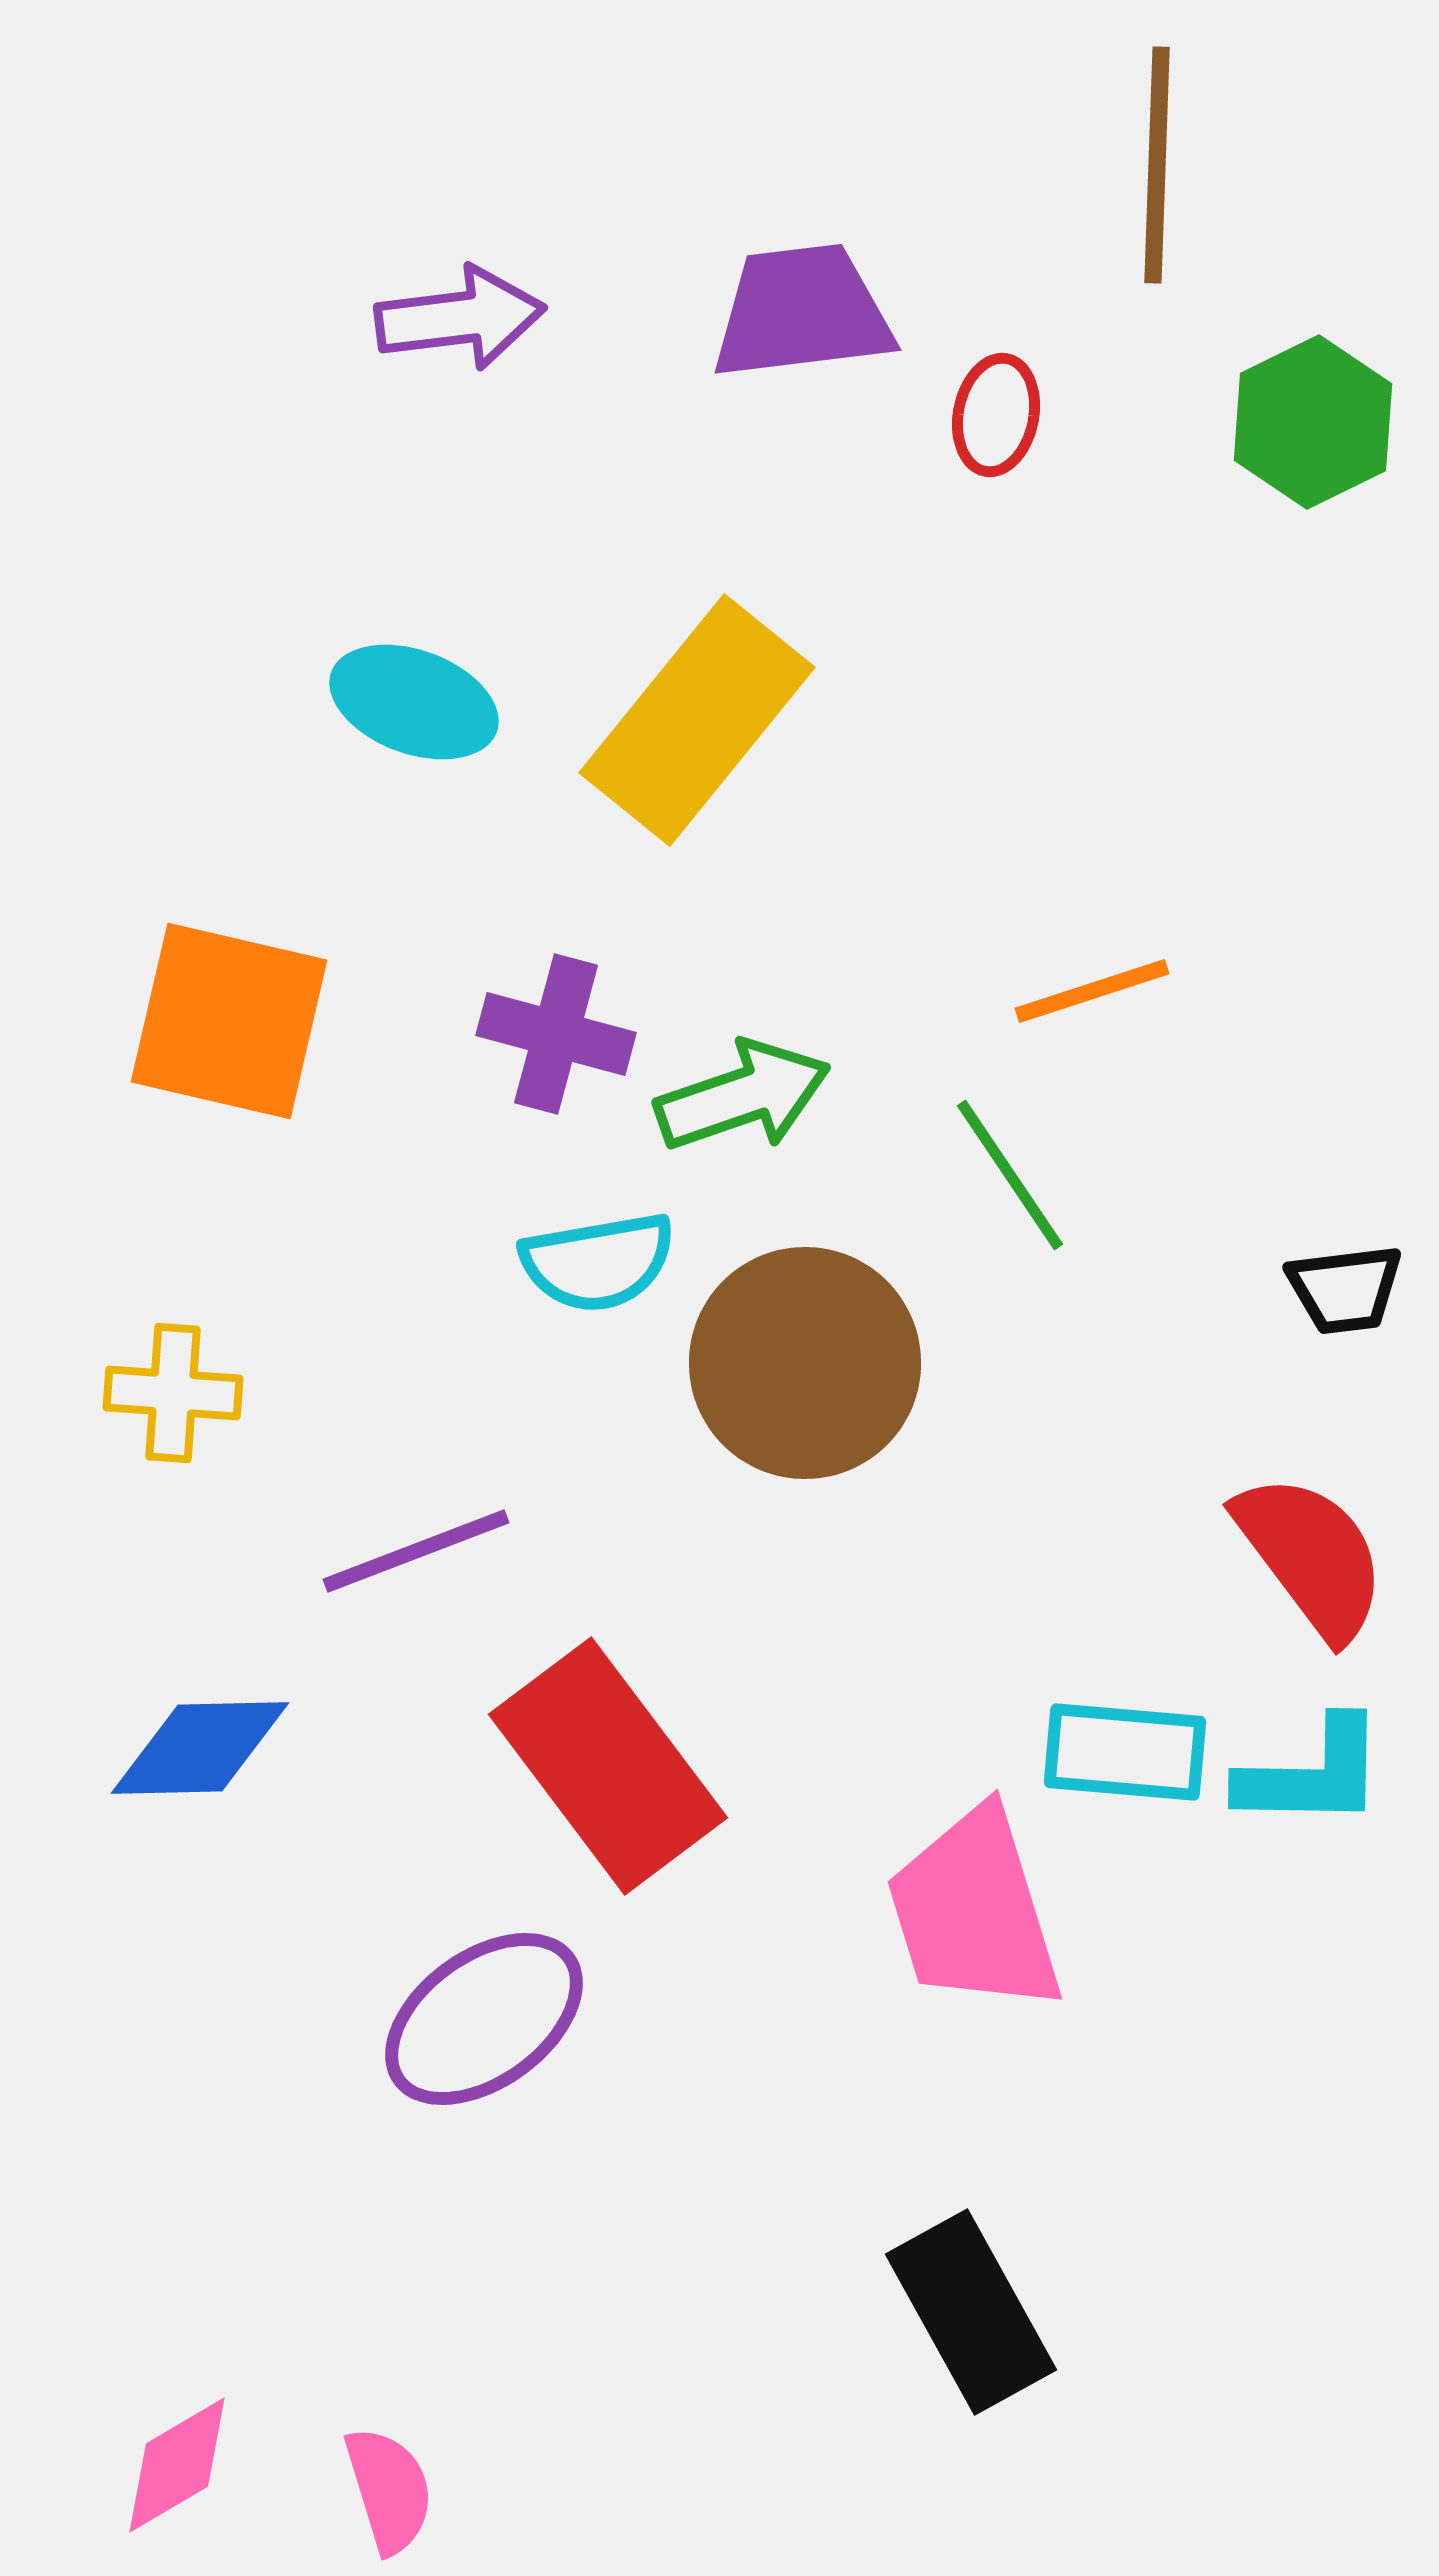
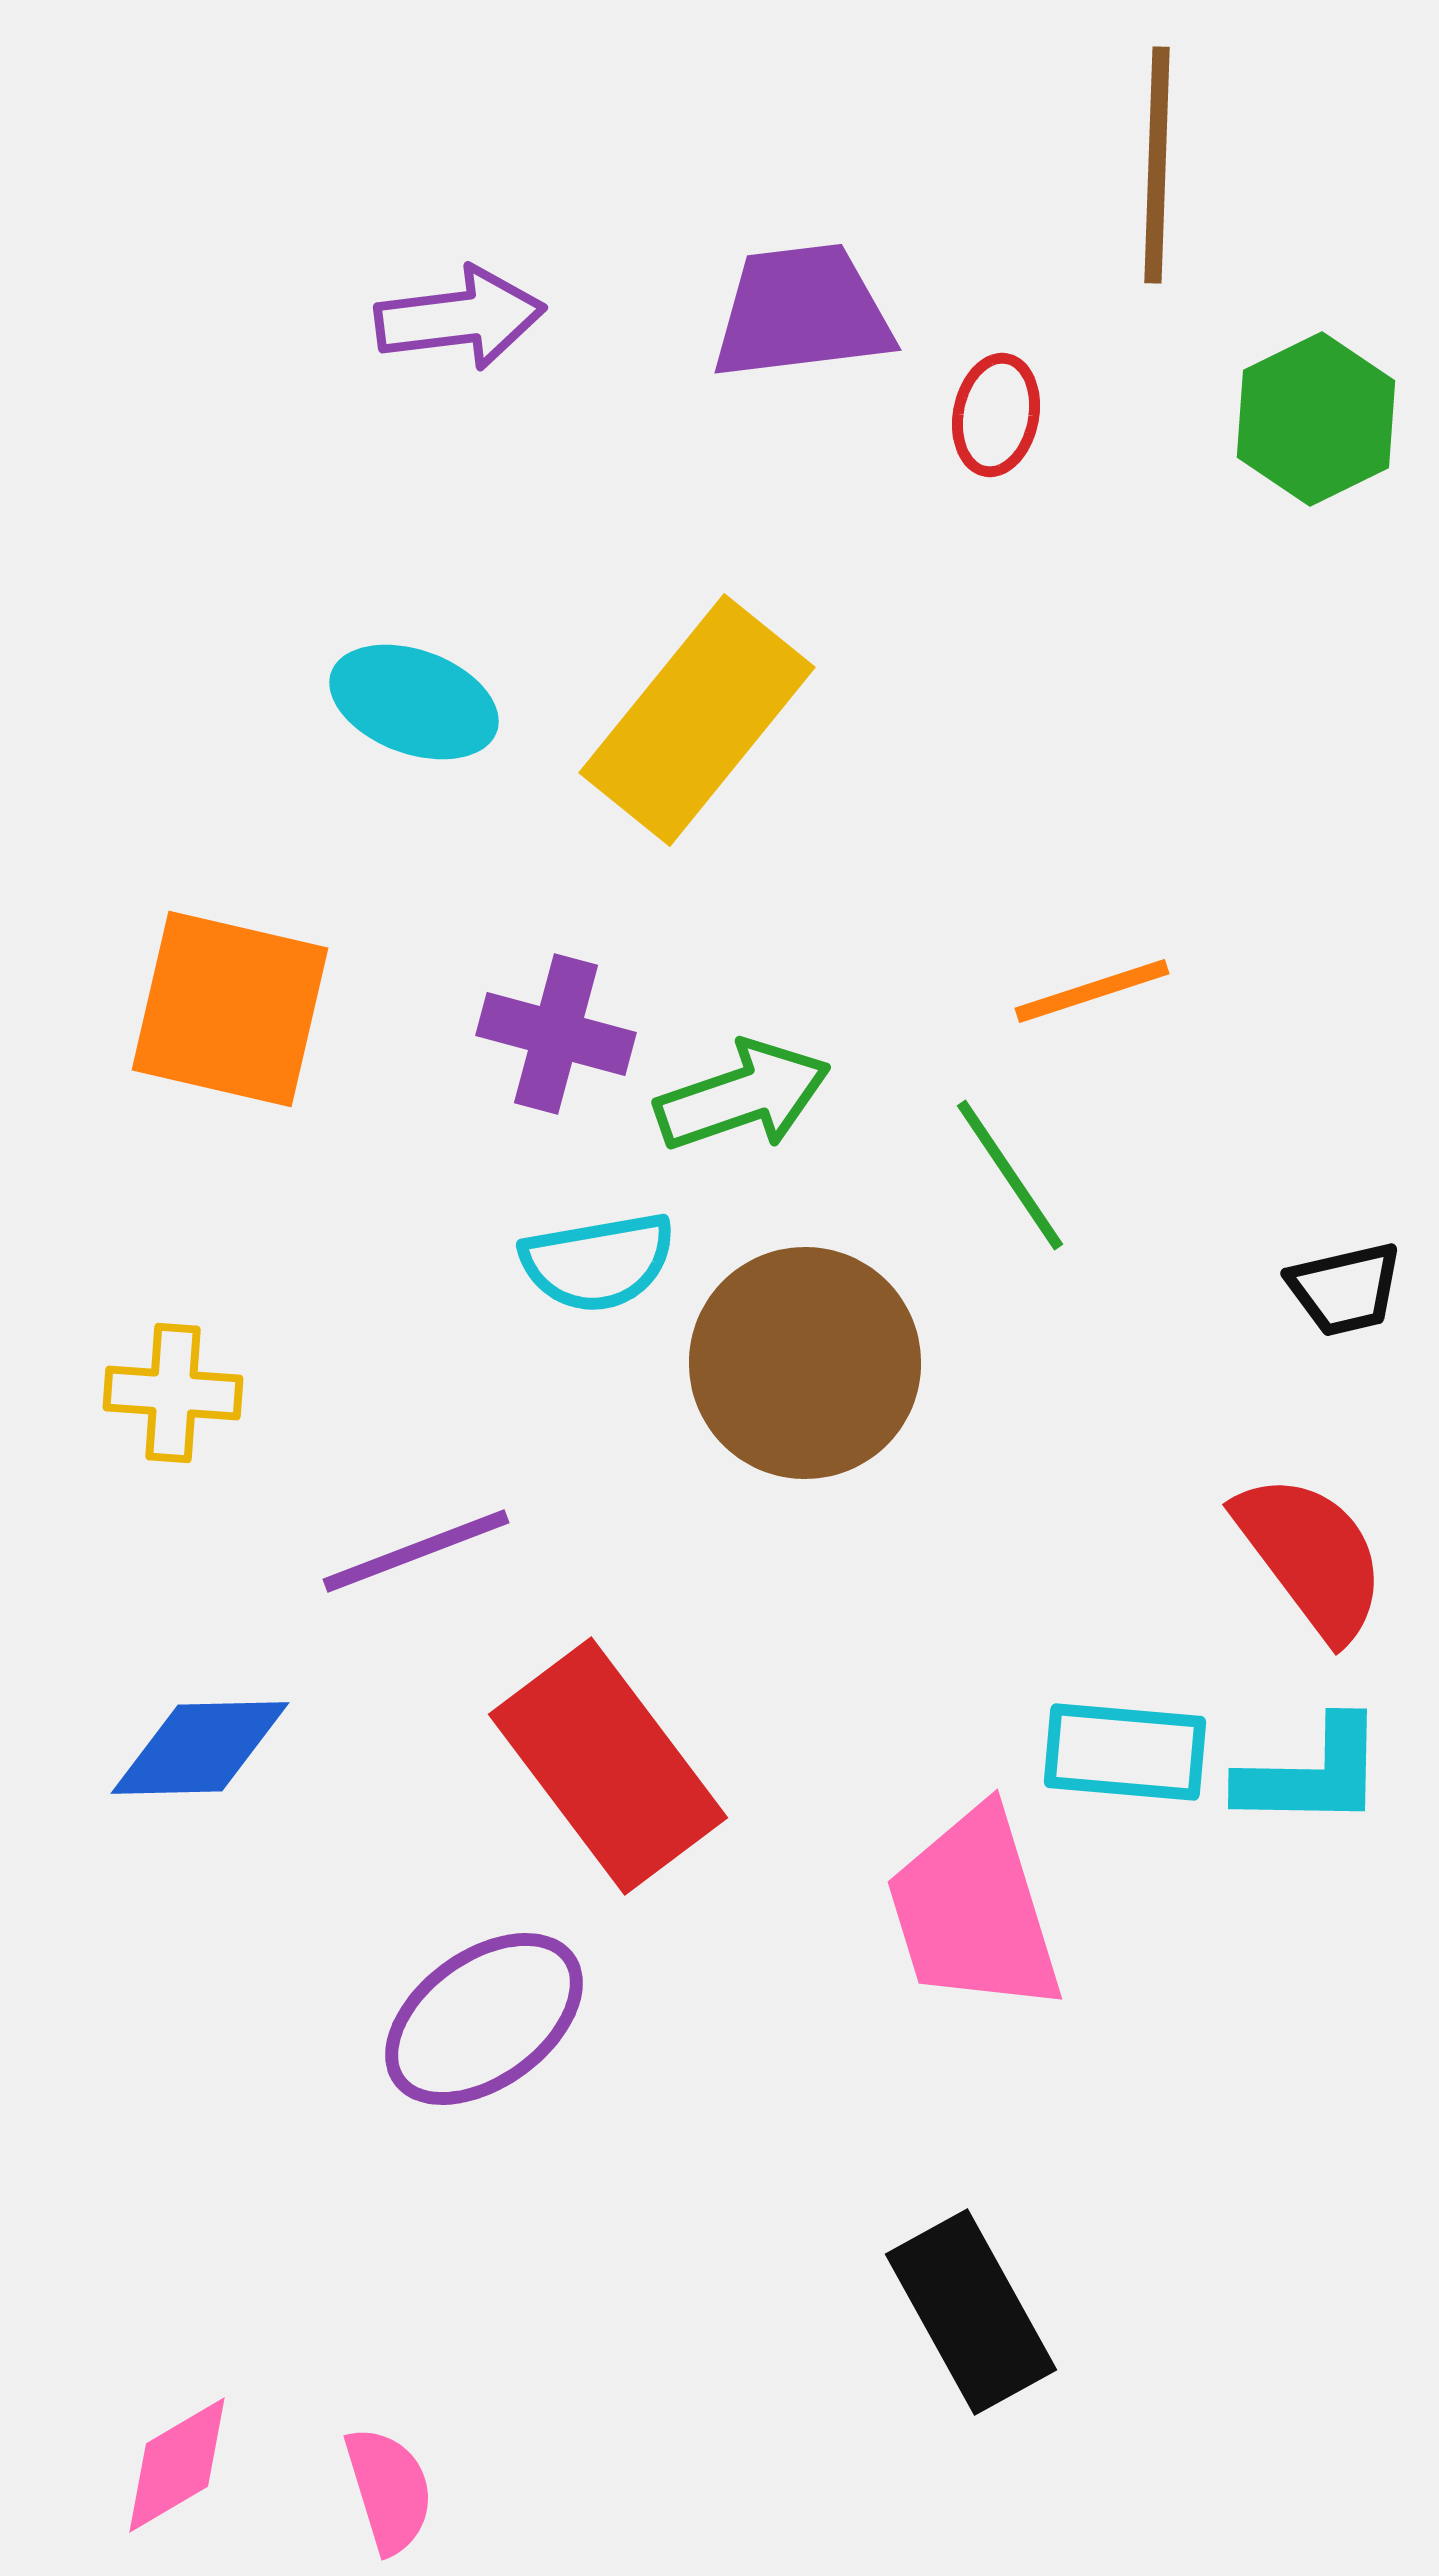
green hexagon: moved 3 px right, 3 px up
orange square: moved 1 px right, 12 px up
black trapezoid: rotated 6 degrees counterclockwise
